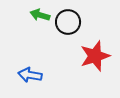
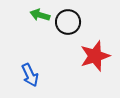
blue arrow: rotated 125 degrees counterclockwise
